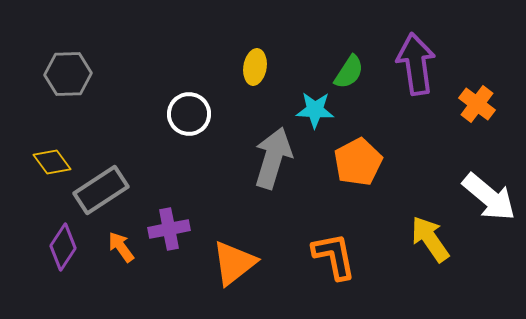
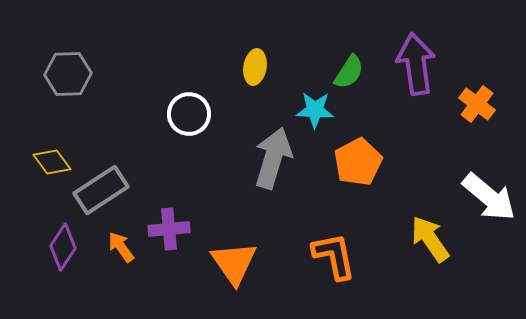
purple cross: rotated 6 degrees clockwise
orange triangle: rotated 27 degrees counterclockwise
